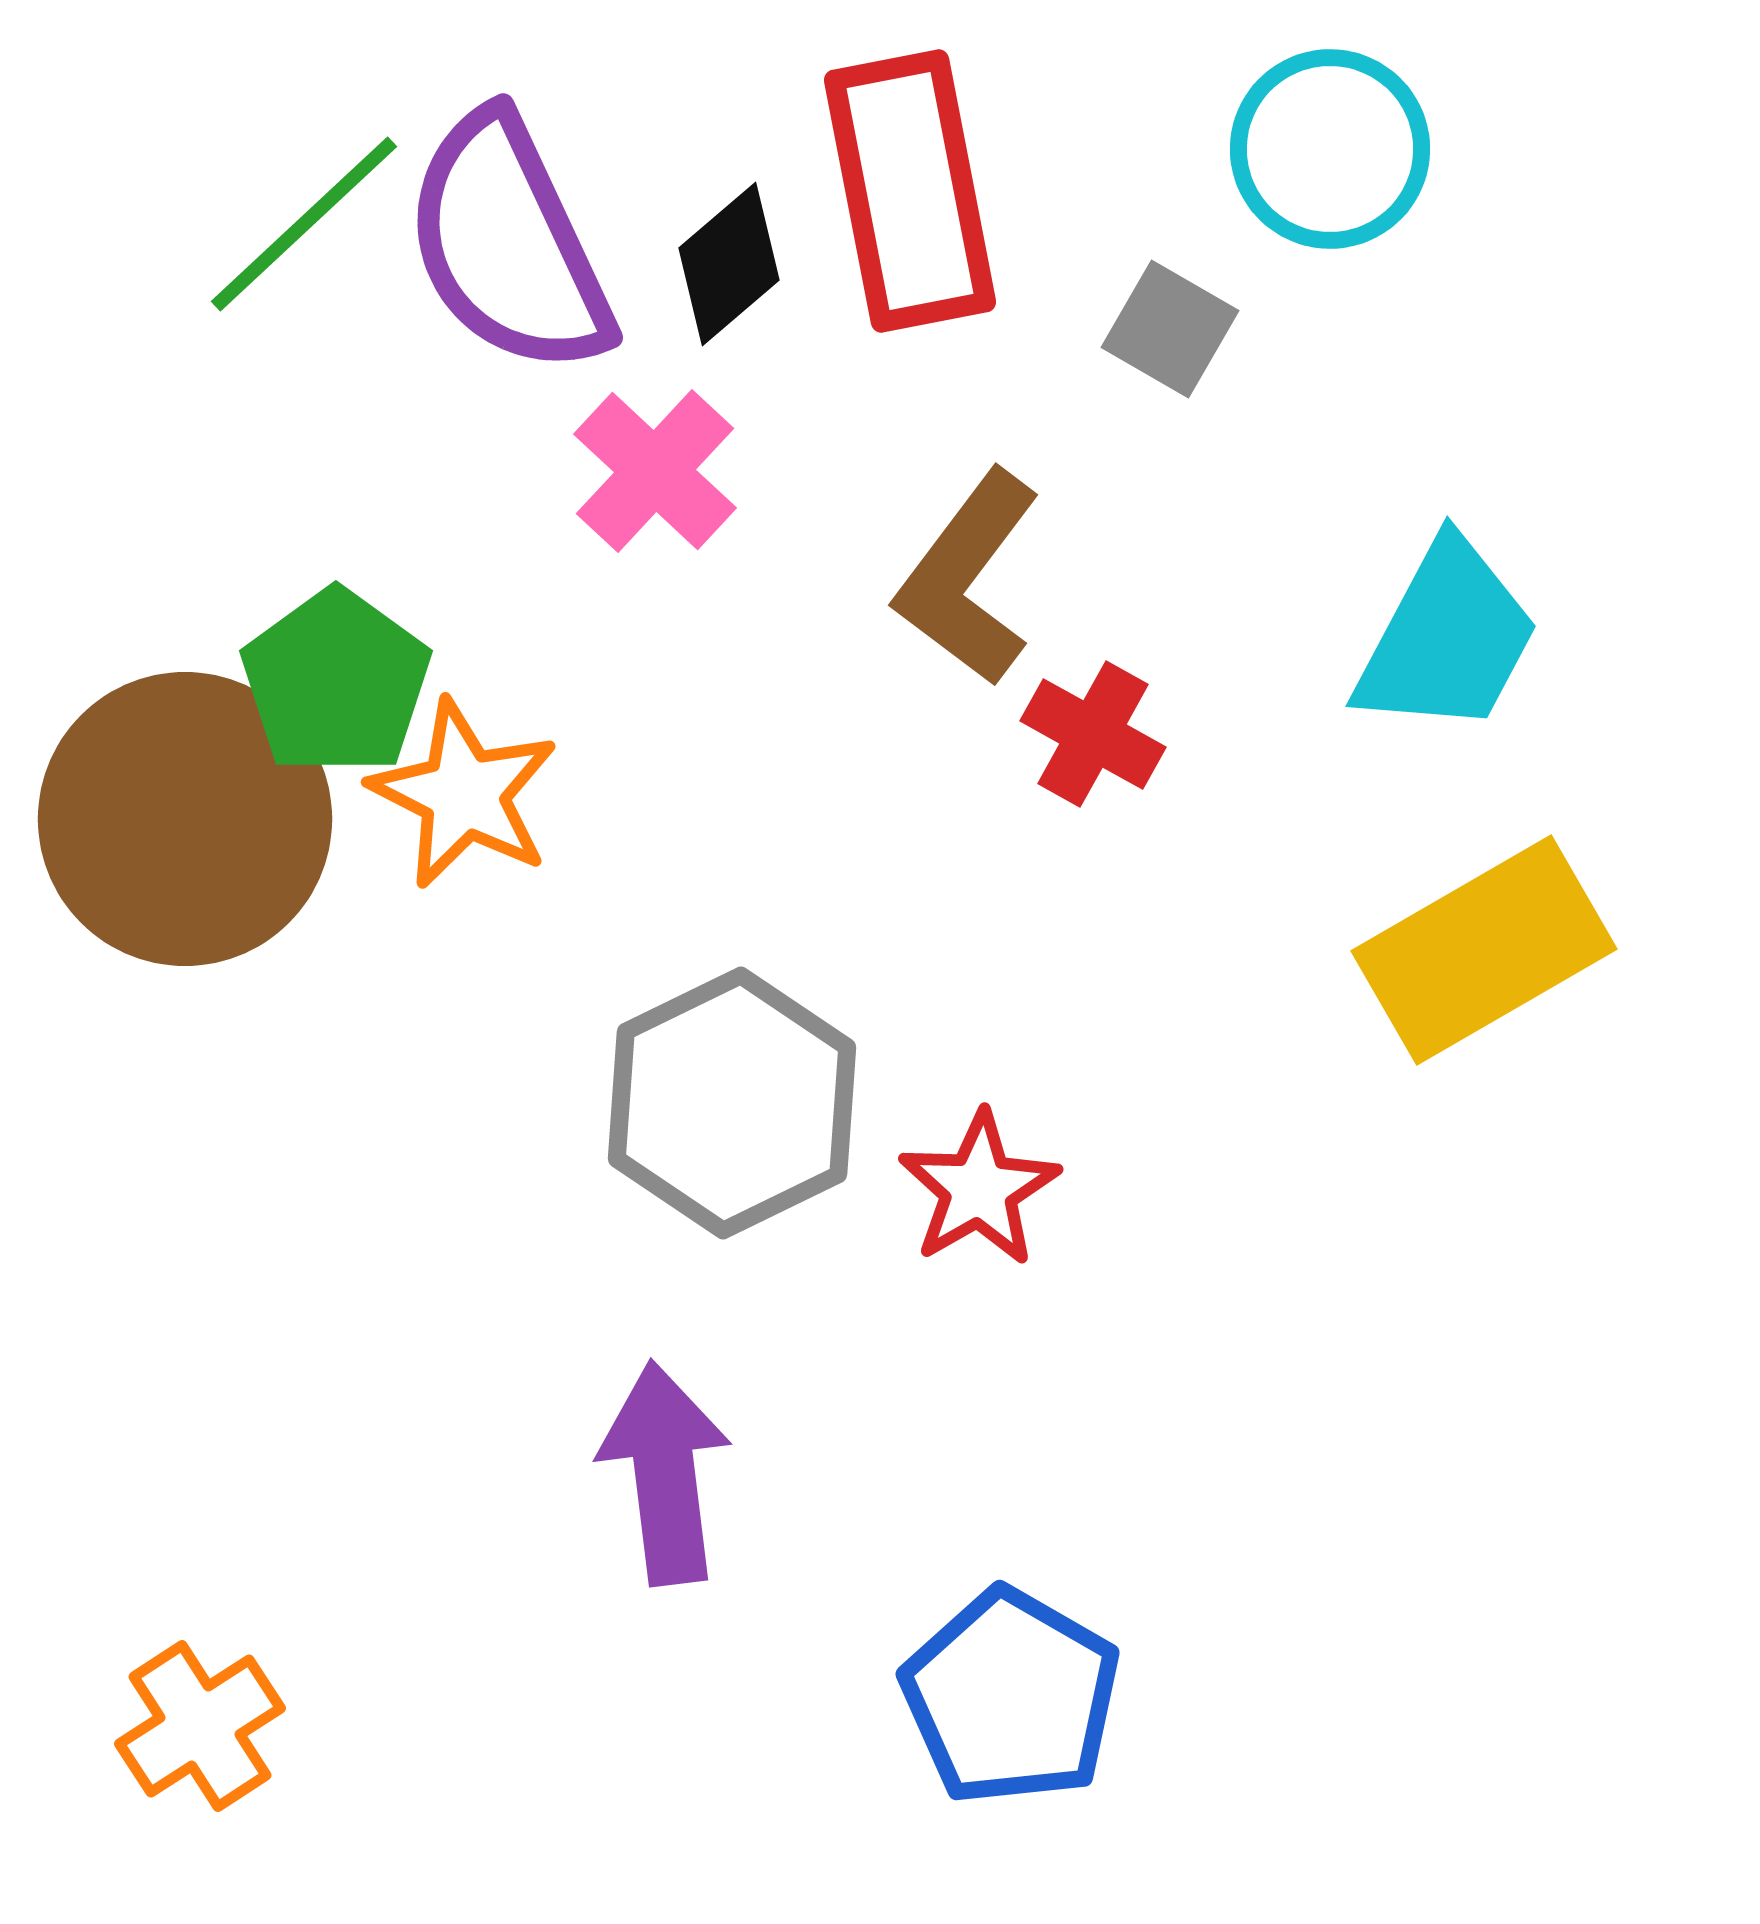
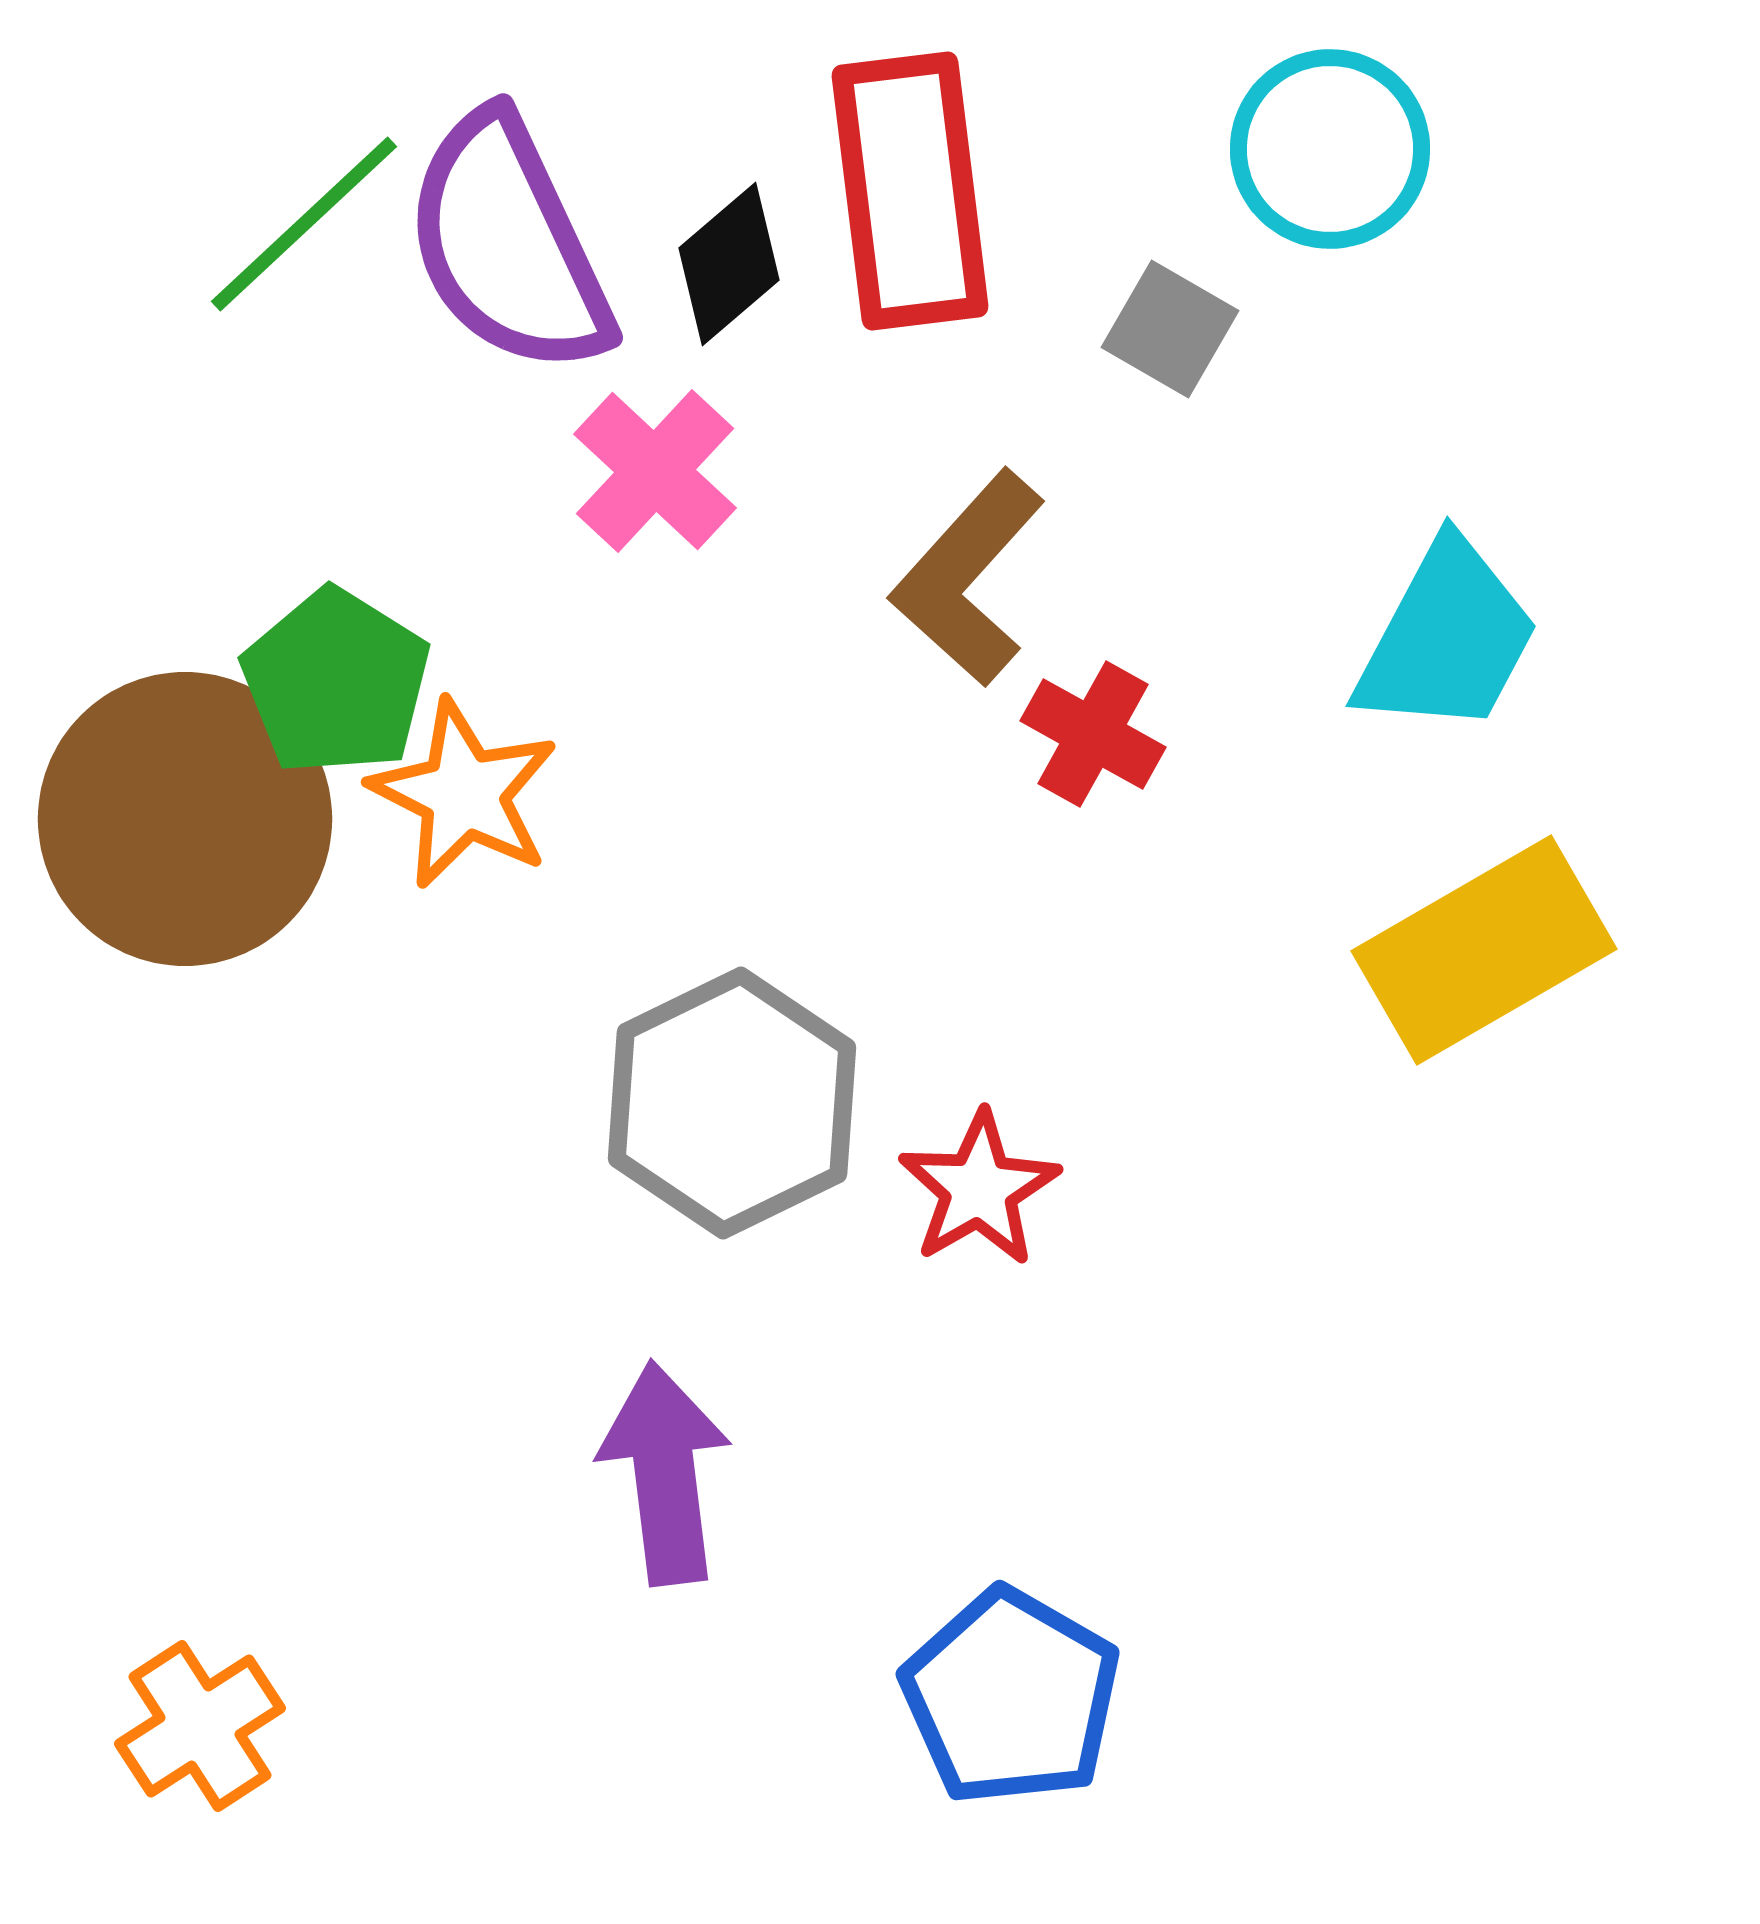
red rectangle: rotated 4 degrees clockwise
brown L-shape: rotated 5 degrees clockwise
green pentagon: rotated 4 degrees counterclockwise
